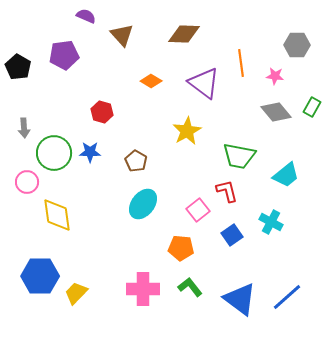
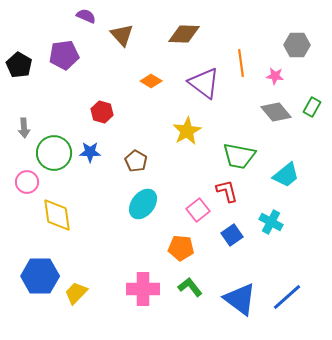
black pentagon: moved 1 px right, 2 px up
